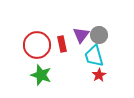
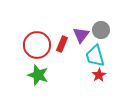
gray circle: moved 2 px right, 5 px up
red rectangle: rotated 35 degrees clockwise
cyan trapezoid: moved 1 px right
green star: moved 3 px left
